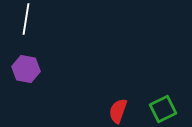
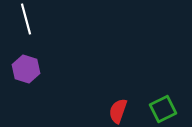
white line: rotated 24 degrees counterclockwise
purple hexagon: rotated 8 degrees clockwise
